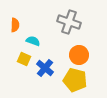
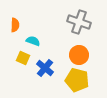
gray cross: moved 10 px right
yellow square: moved 1 px left, 1 px up
yellow pentagon: moved 2 px right
